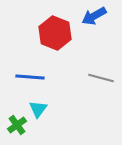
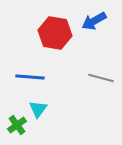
blue arrow: moved 5 px down
red hexagon: rotated 12 degrees counterclockwise
